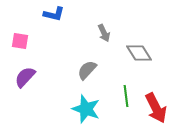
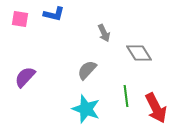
pink square: moved 22 px up
